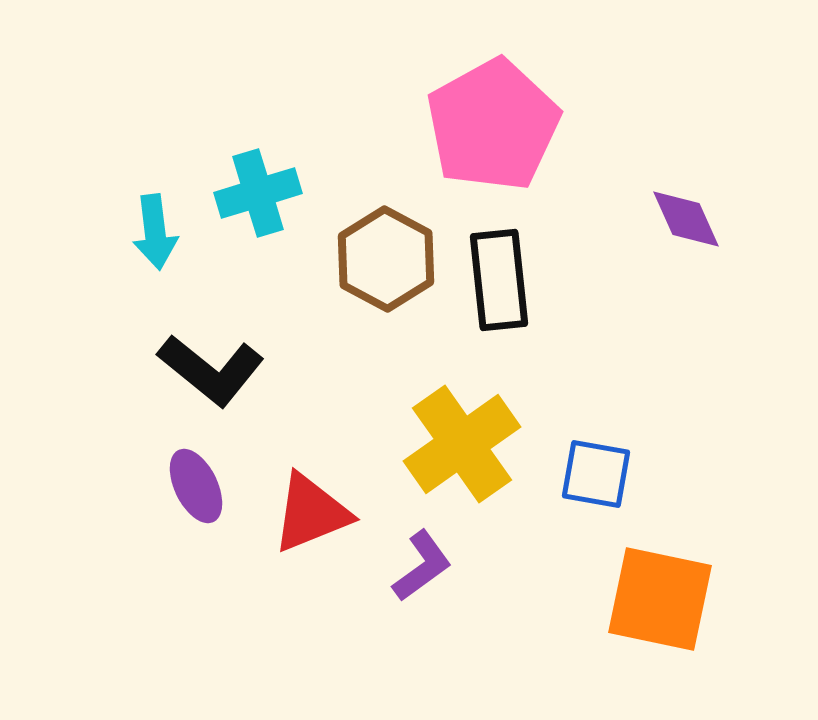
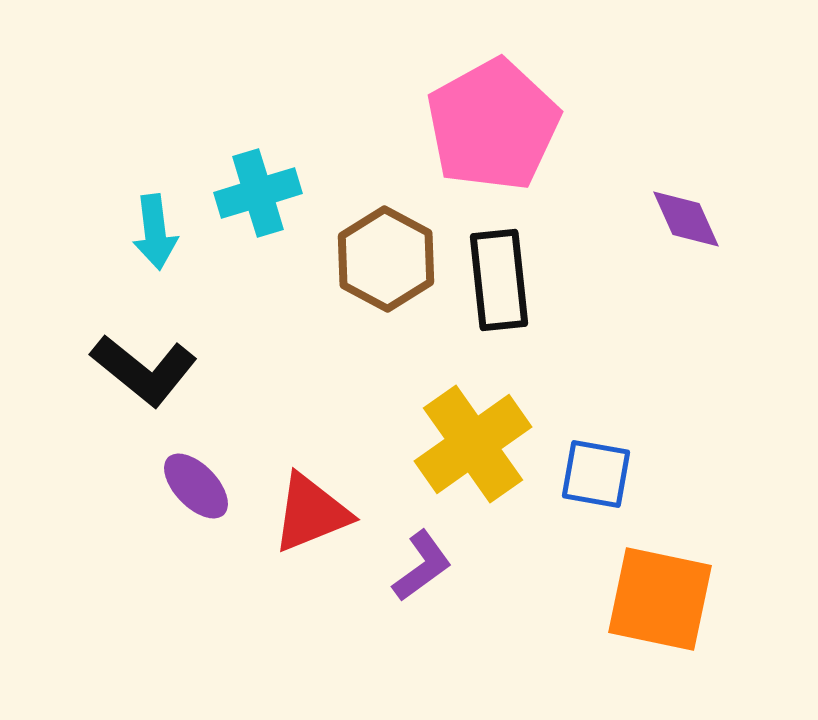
black L-shape: moved 67 px left
yellow cross: moved 11 px right
purple ellipse: rotated 18 degrees counterclockwise
